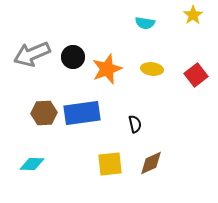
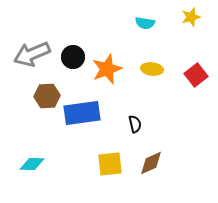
yellow star: moved 2 px left, 2 px down; rotated 18 degrees clockwise
brown hexagon: moved 3 px right, 17 px up
